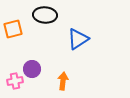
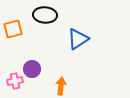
orange arrow: moved 2 px left, 5 px down
